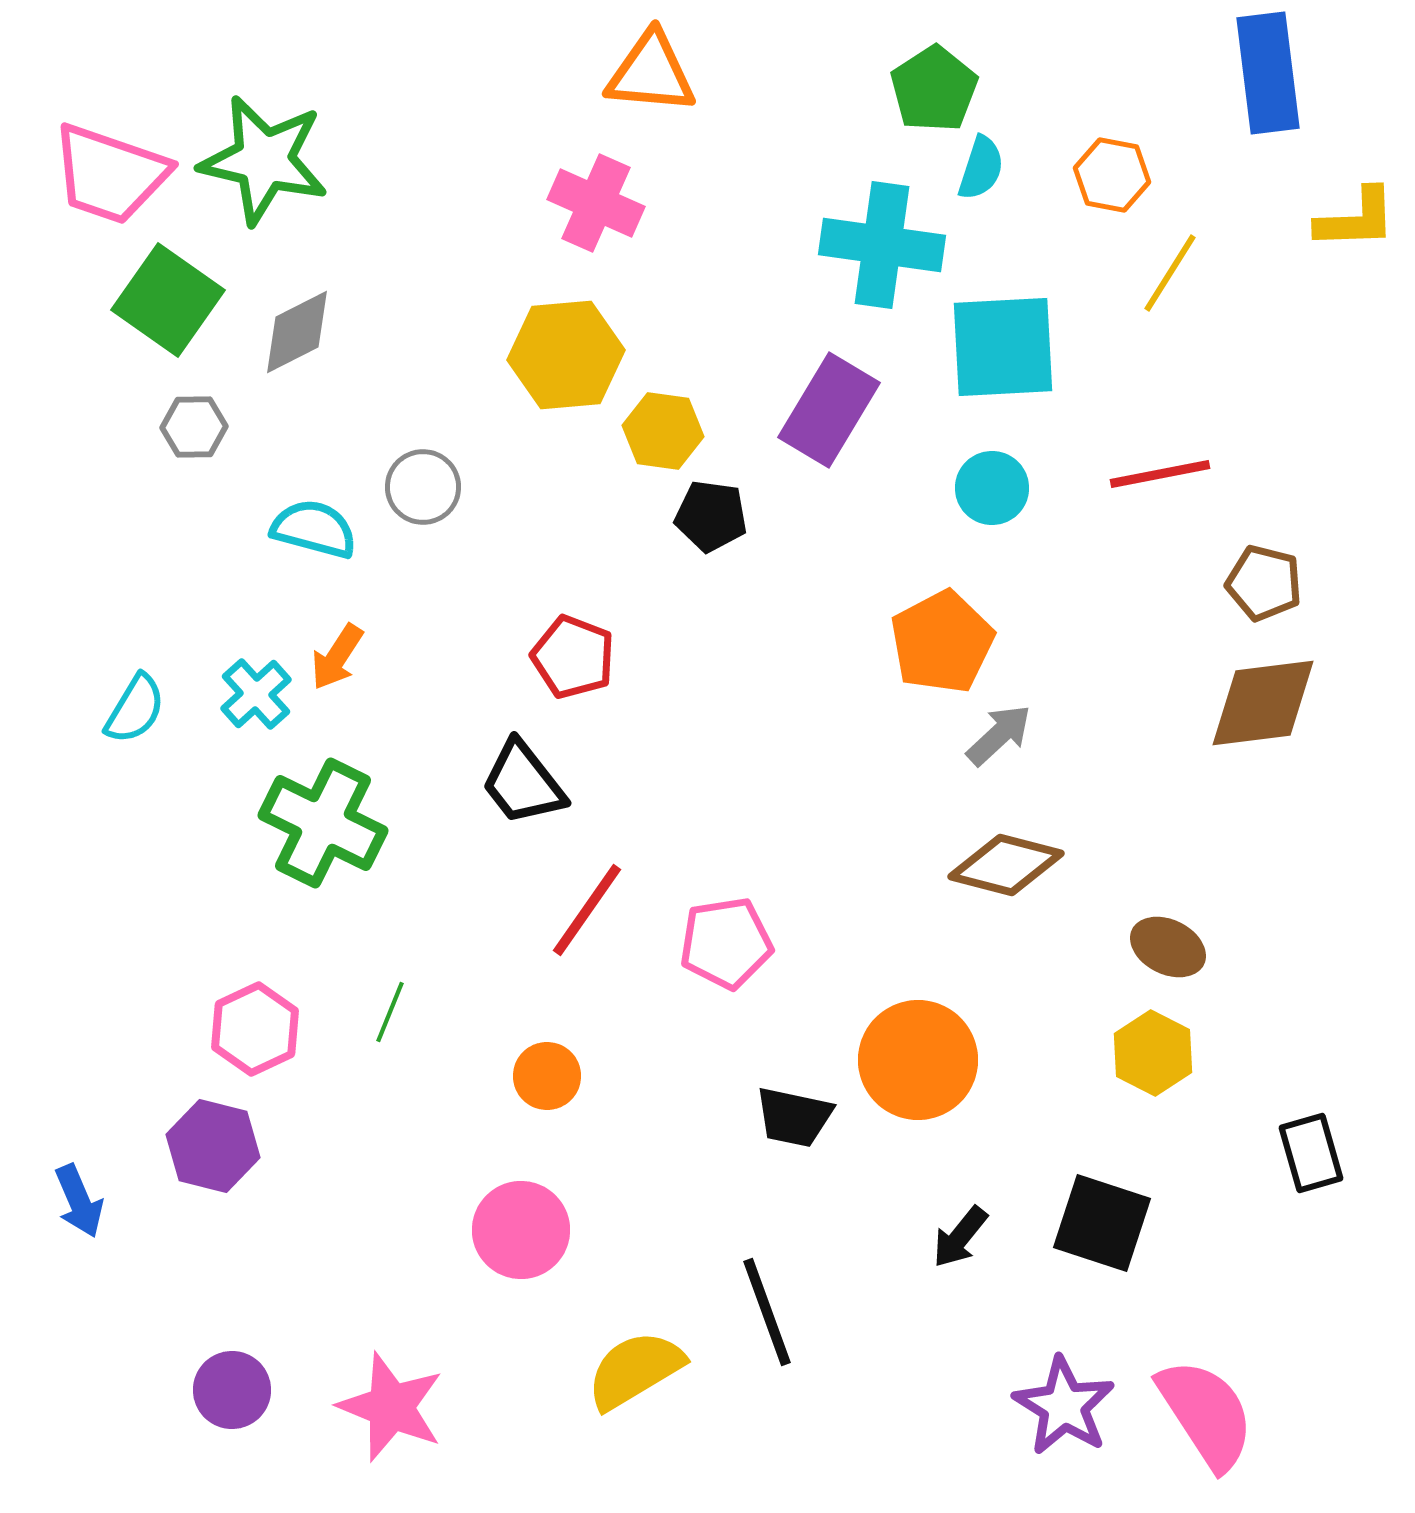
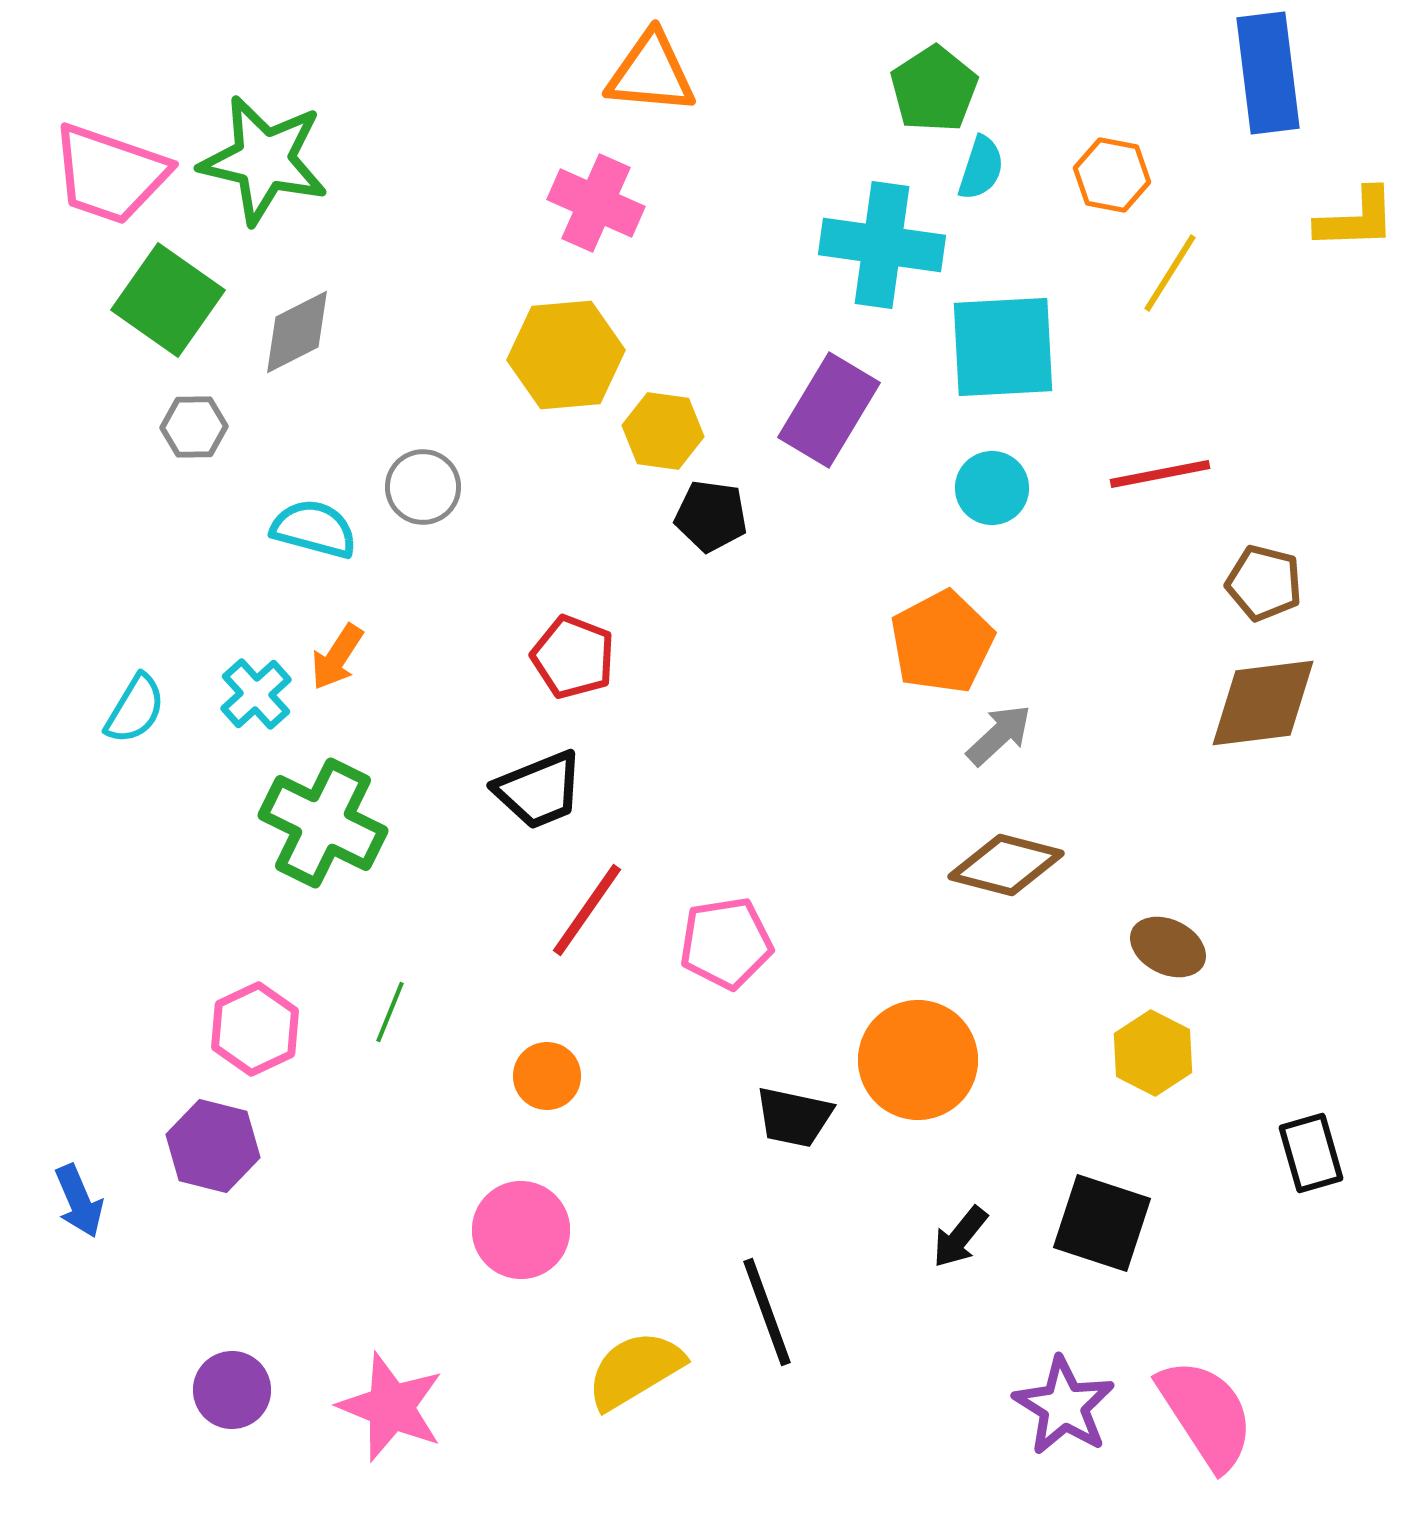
black trapezoid at (523, 783): moved 16 px right, 7 px down; rotated 74 degrees counterclockwise
